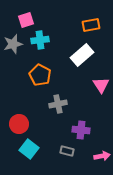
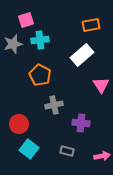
gray cross: moved 4 px left, 1 px down
purple cross: moved 7 px up
